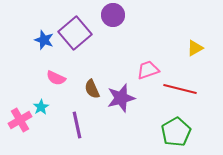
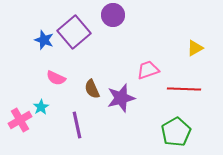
purple square: moved 1 px left, 1 px up
red line: moved 4 px right; rotated 12 degrees counterclockwise
